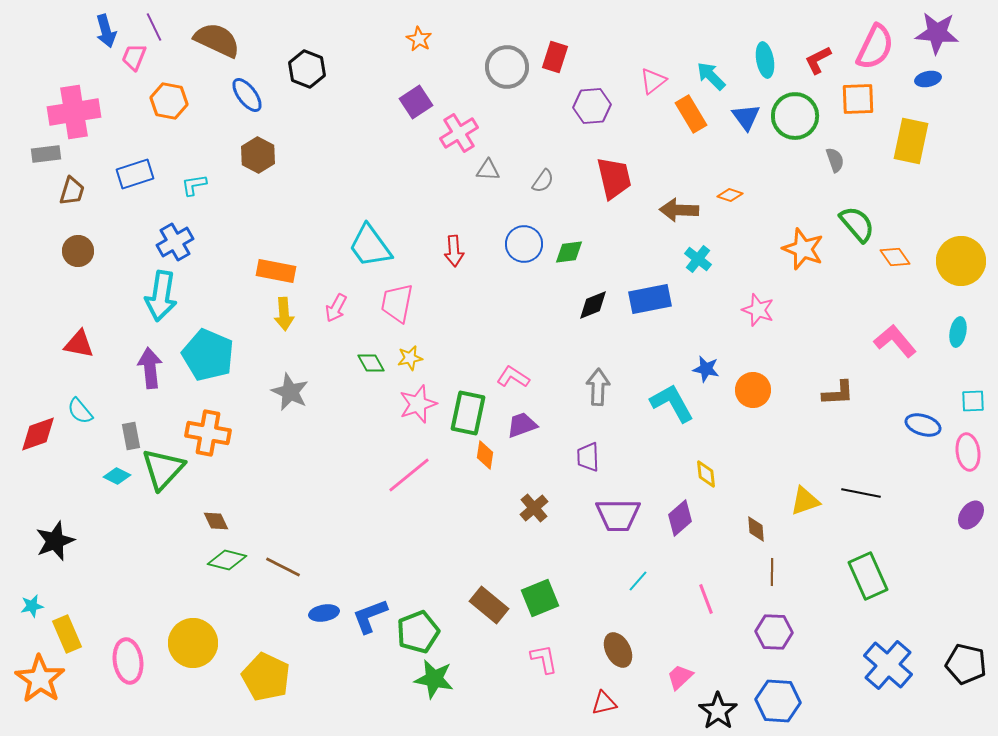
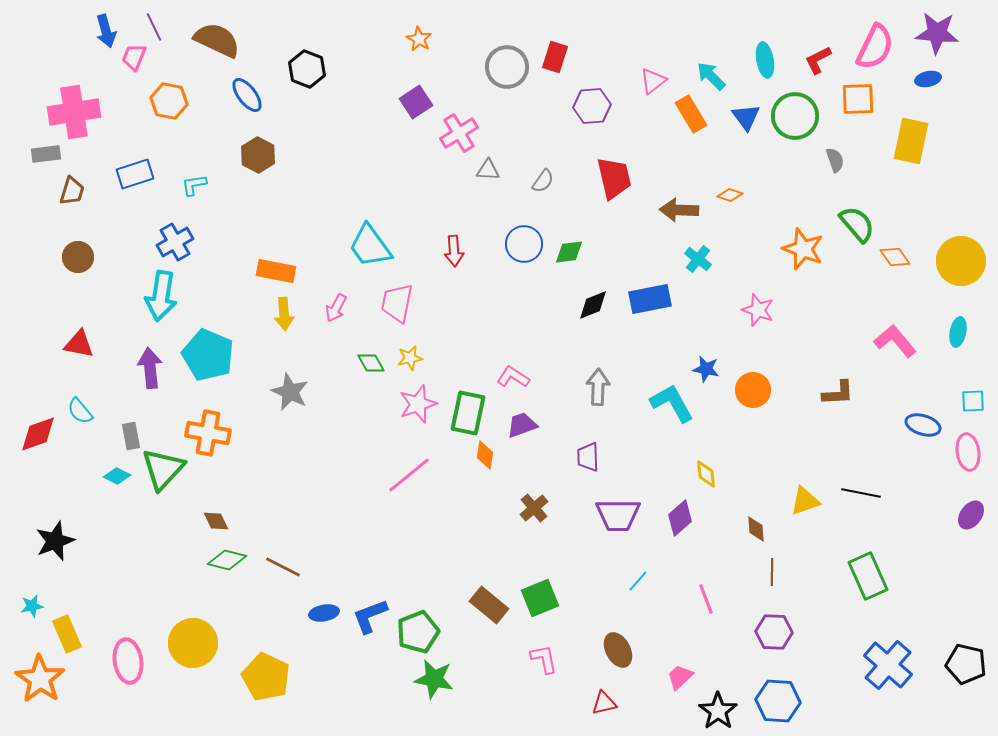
brown circle at (78, 251): moved 6 px down
